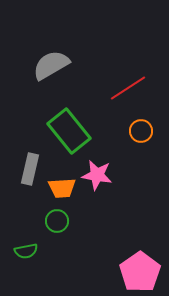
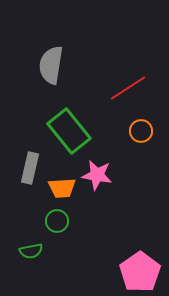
gray semicircle: rotated 51 degrees counterclockwise
gray rectangle: moved 1 px up
green semicircle: moved 5 px right
